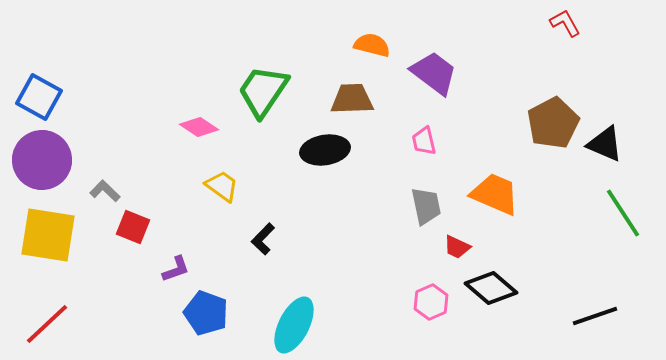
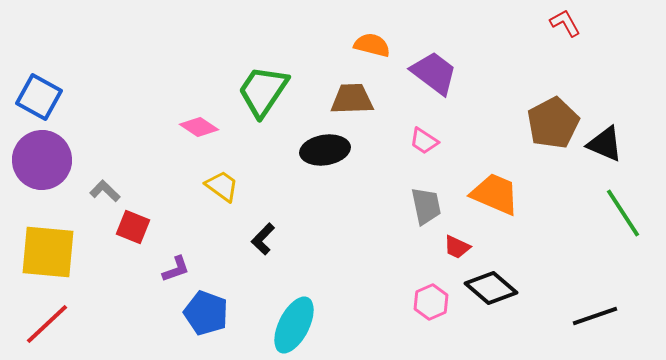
pink trapezoid: rotated 44 degrees counterclockwise
yellow square: moved 17 px down; rotated 4 degrees counterclockwise
